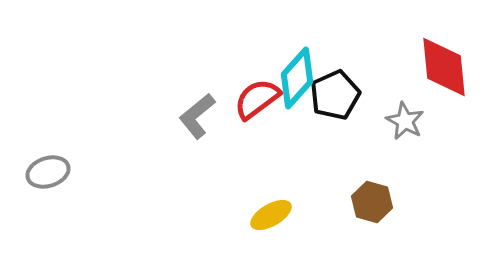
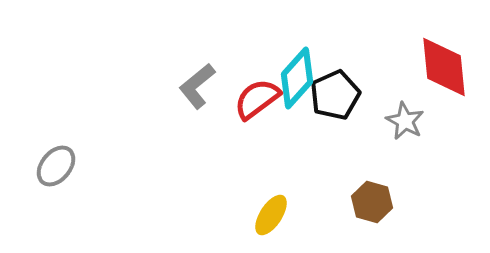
gray L-shape: moved 30 px up
gray ellipse: moved 8 px right, 6 px up; rotated 33 degrees counterclockwise
yellow ellipse: rotated 27 degrees counterclockwise
